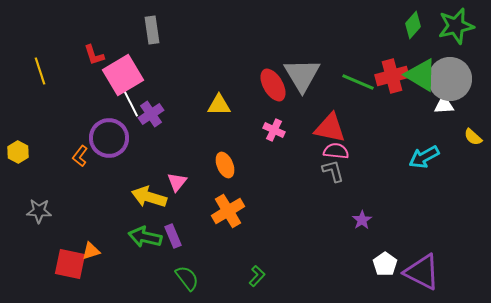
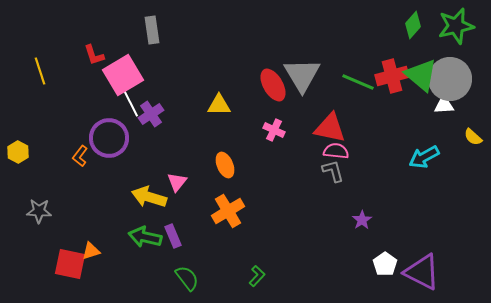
green triangle: rotated 9 degrees clockwise
